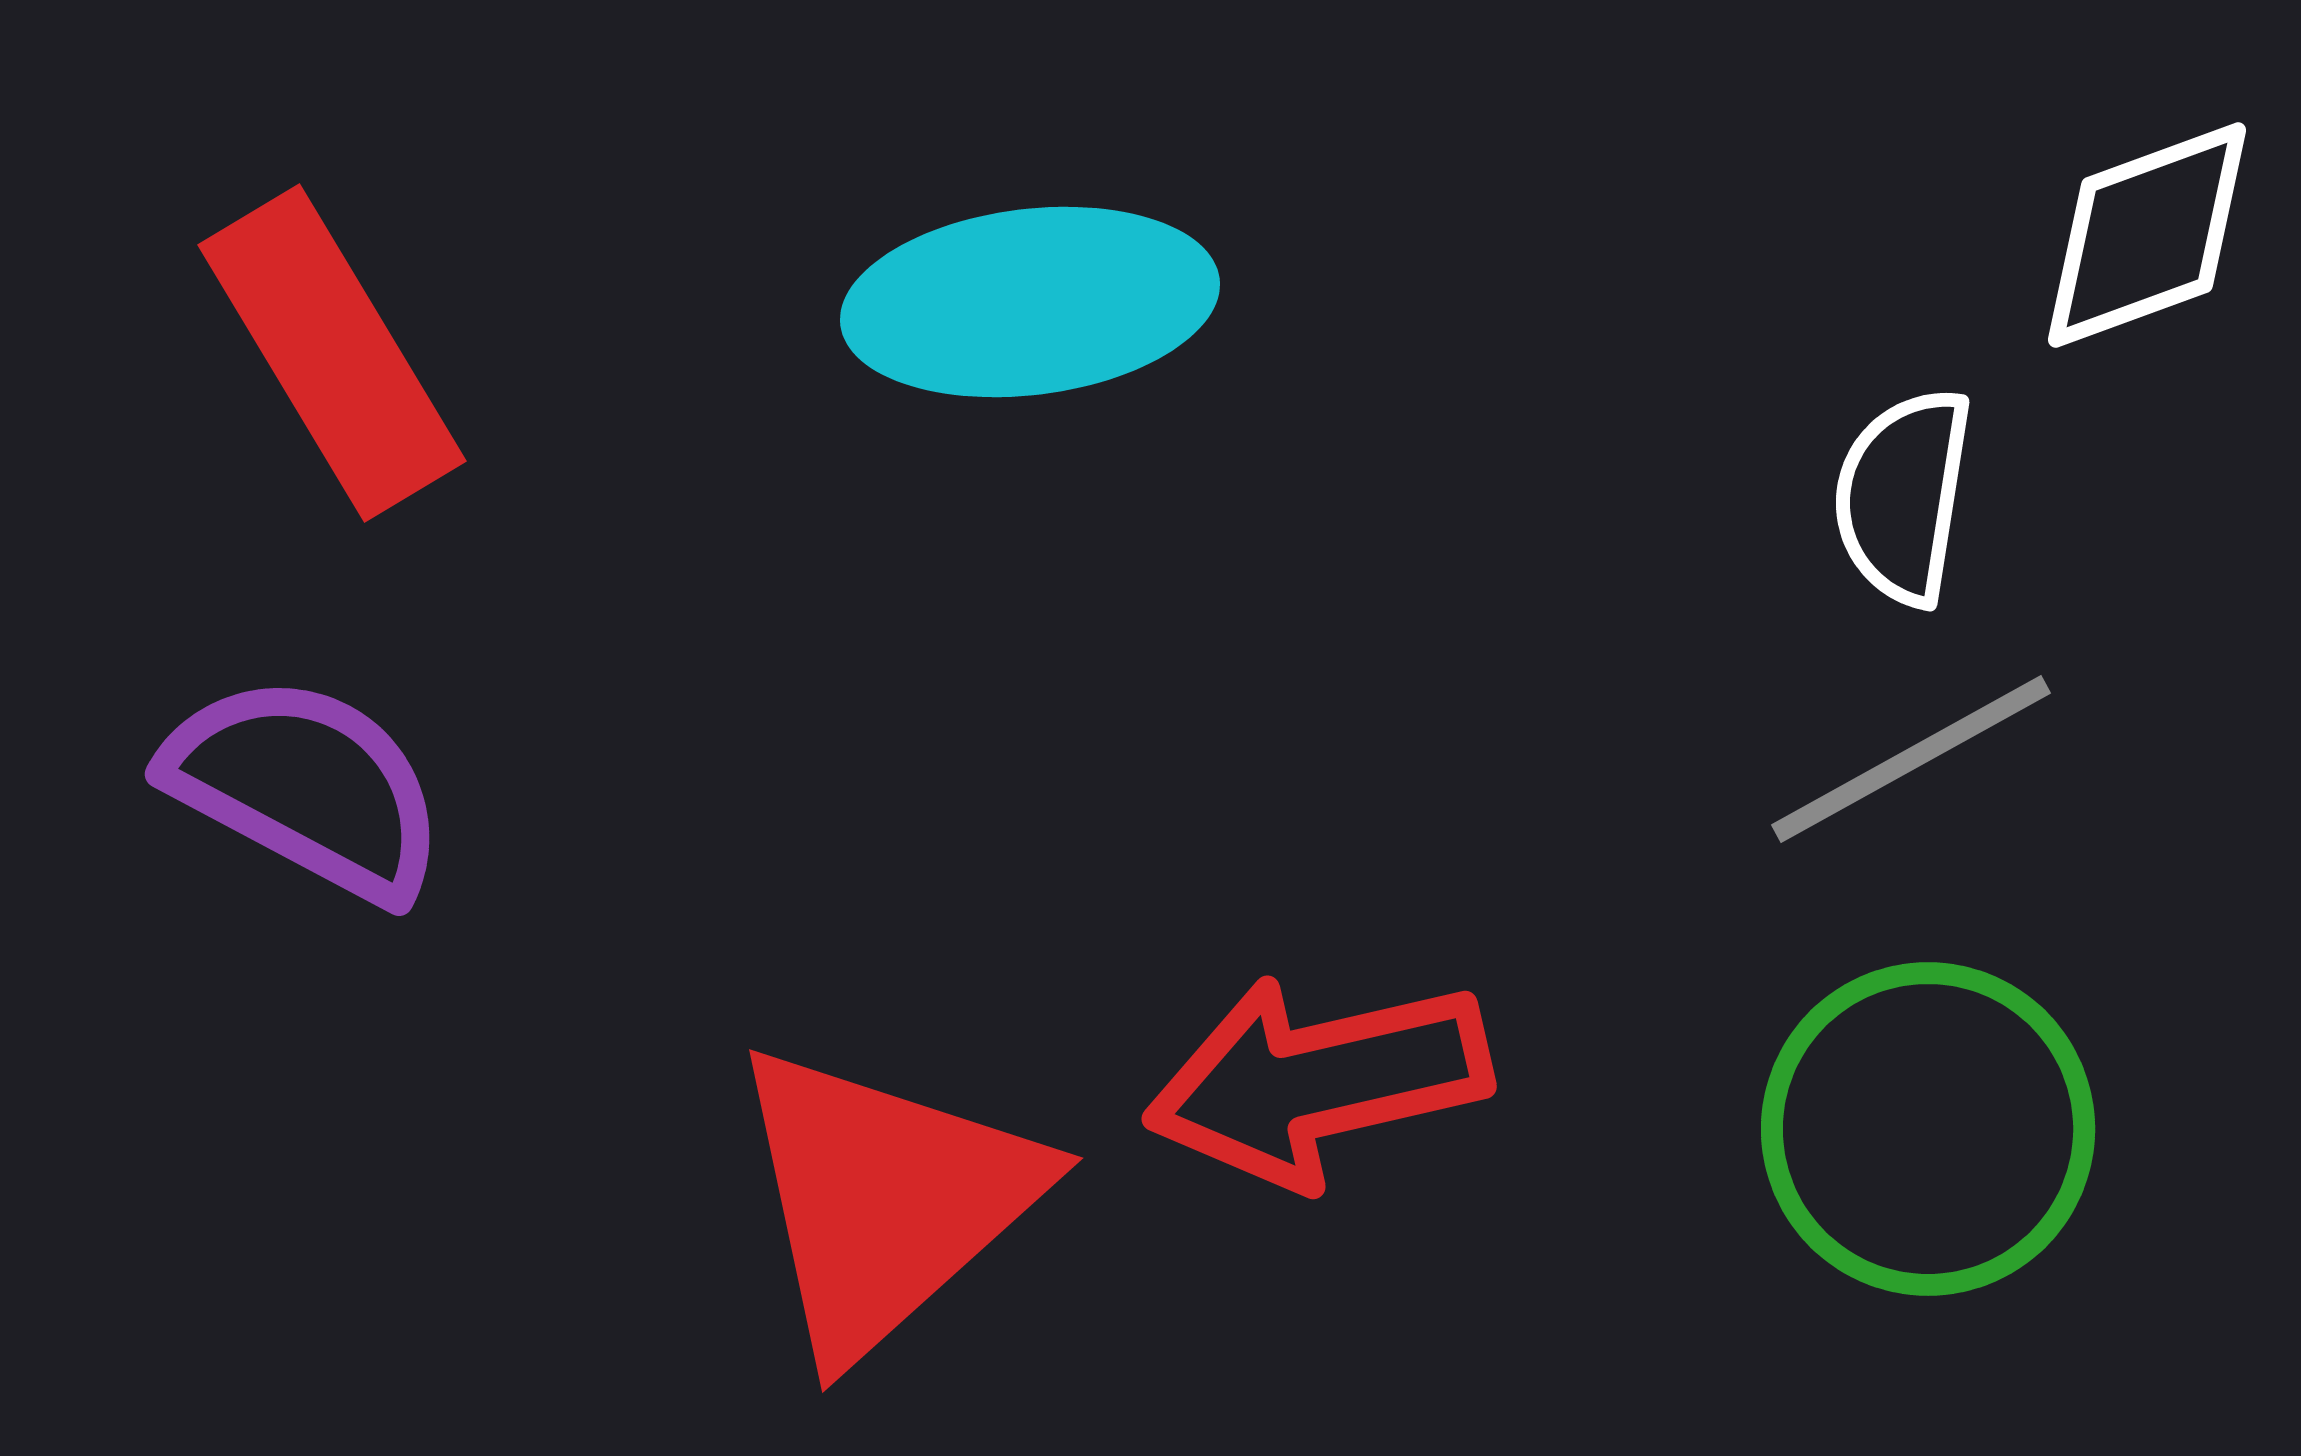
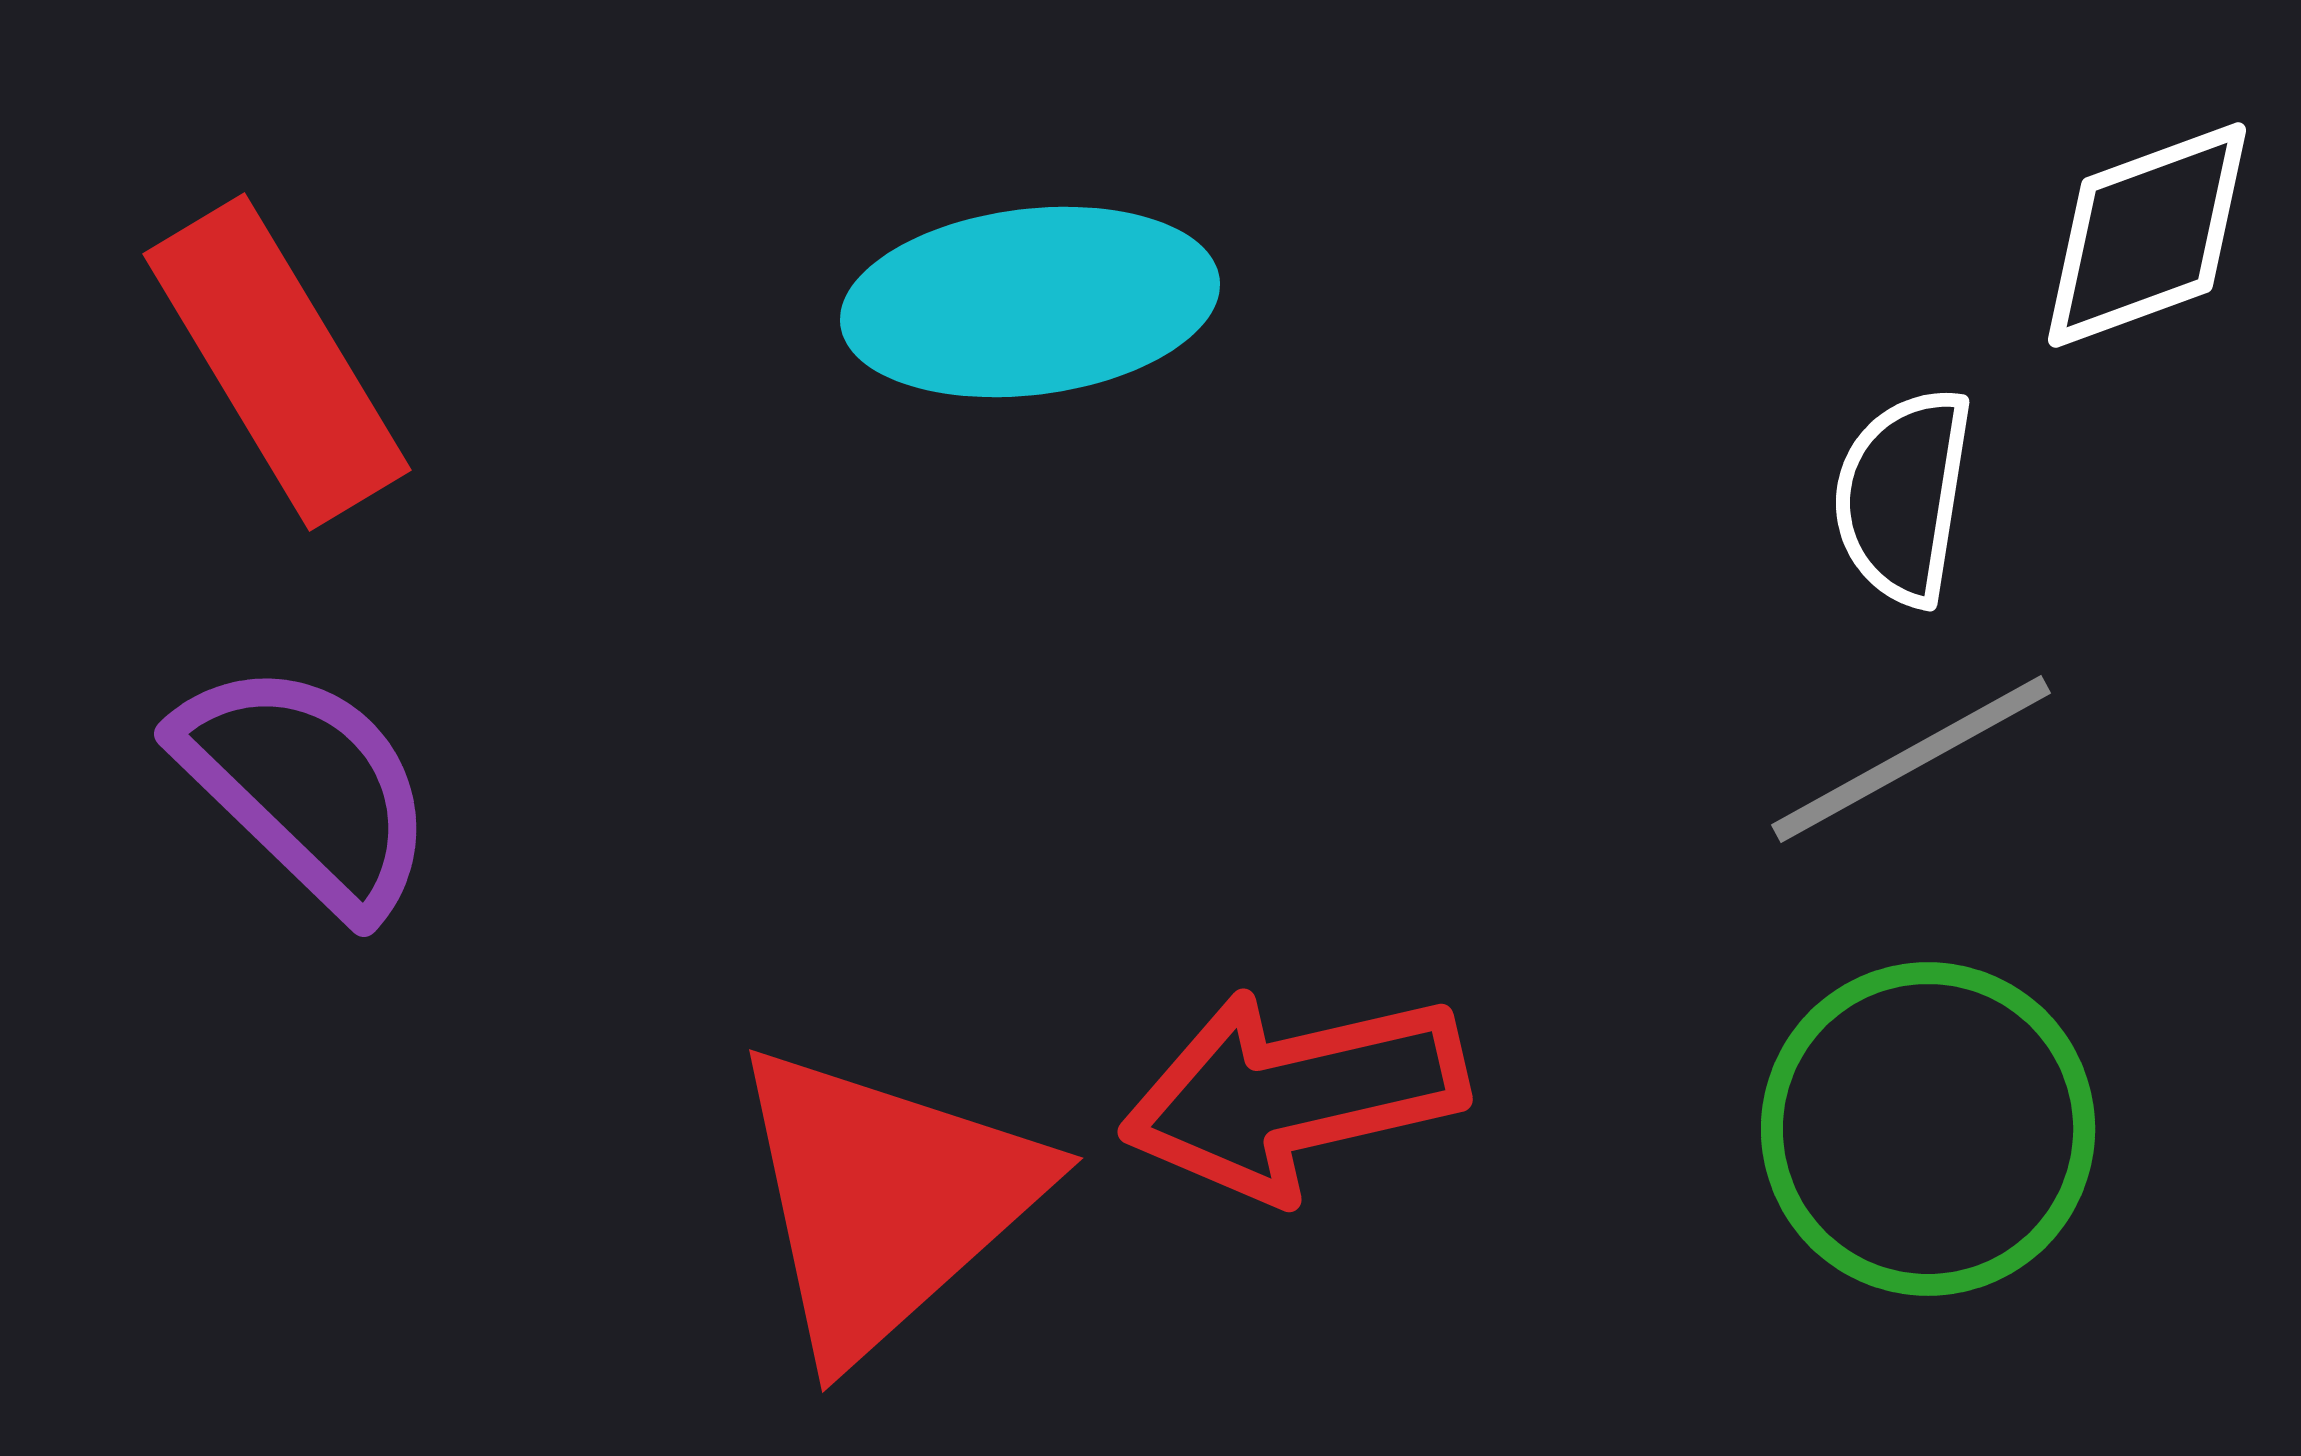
red rectangle: moved 55 px left, 9 px down
purple semicircle: rotated 16 degrees clockwise
red arrow: moved 24 px left, 13 px down
